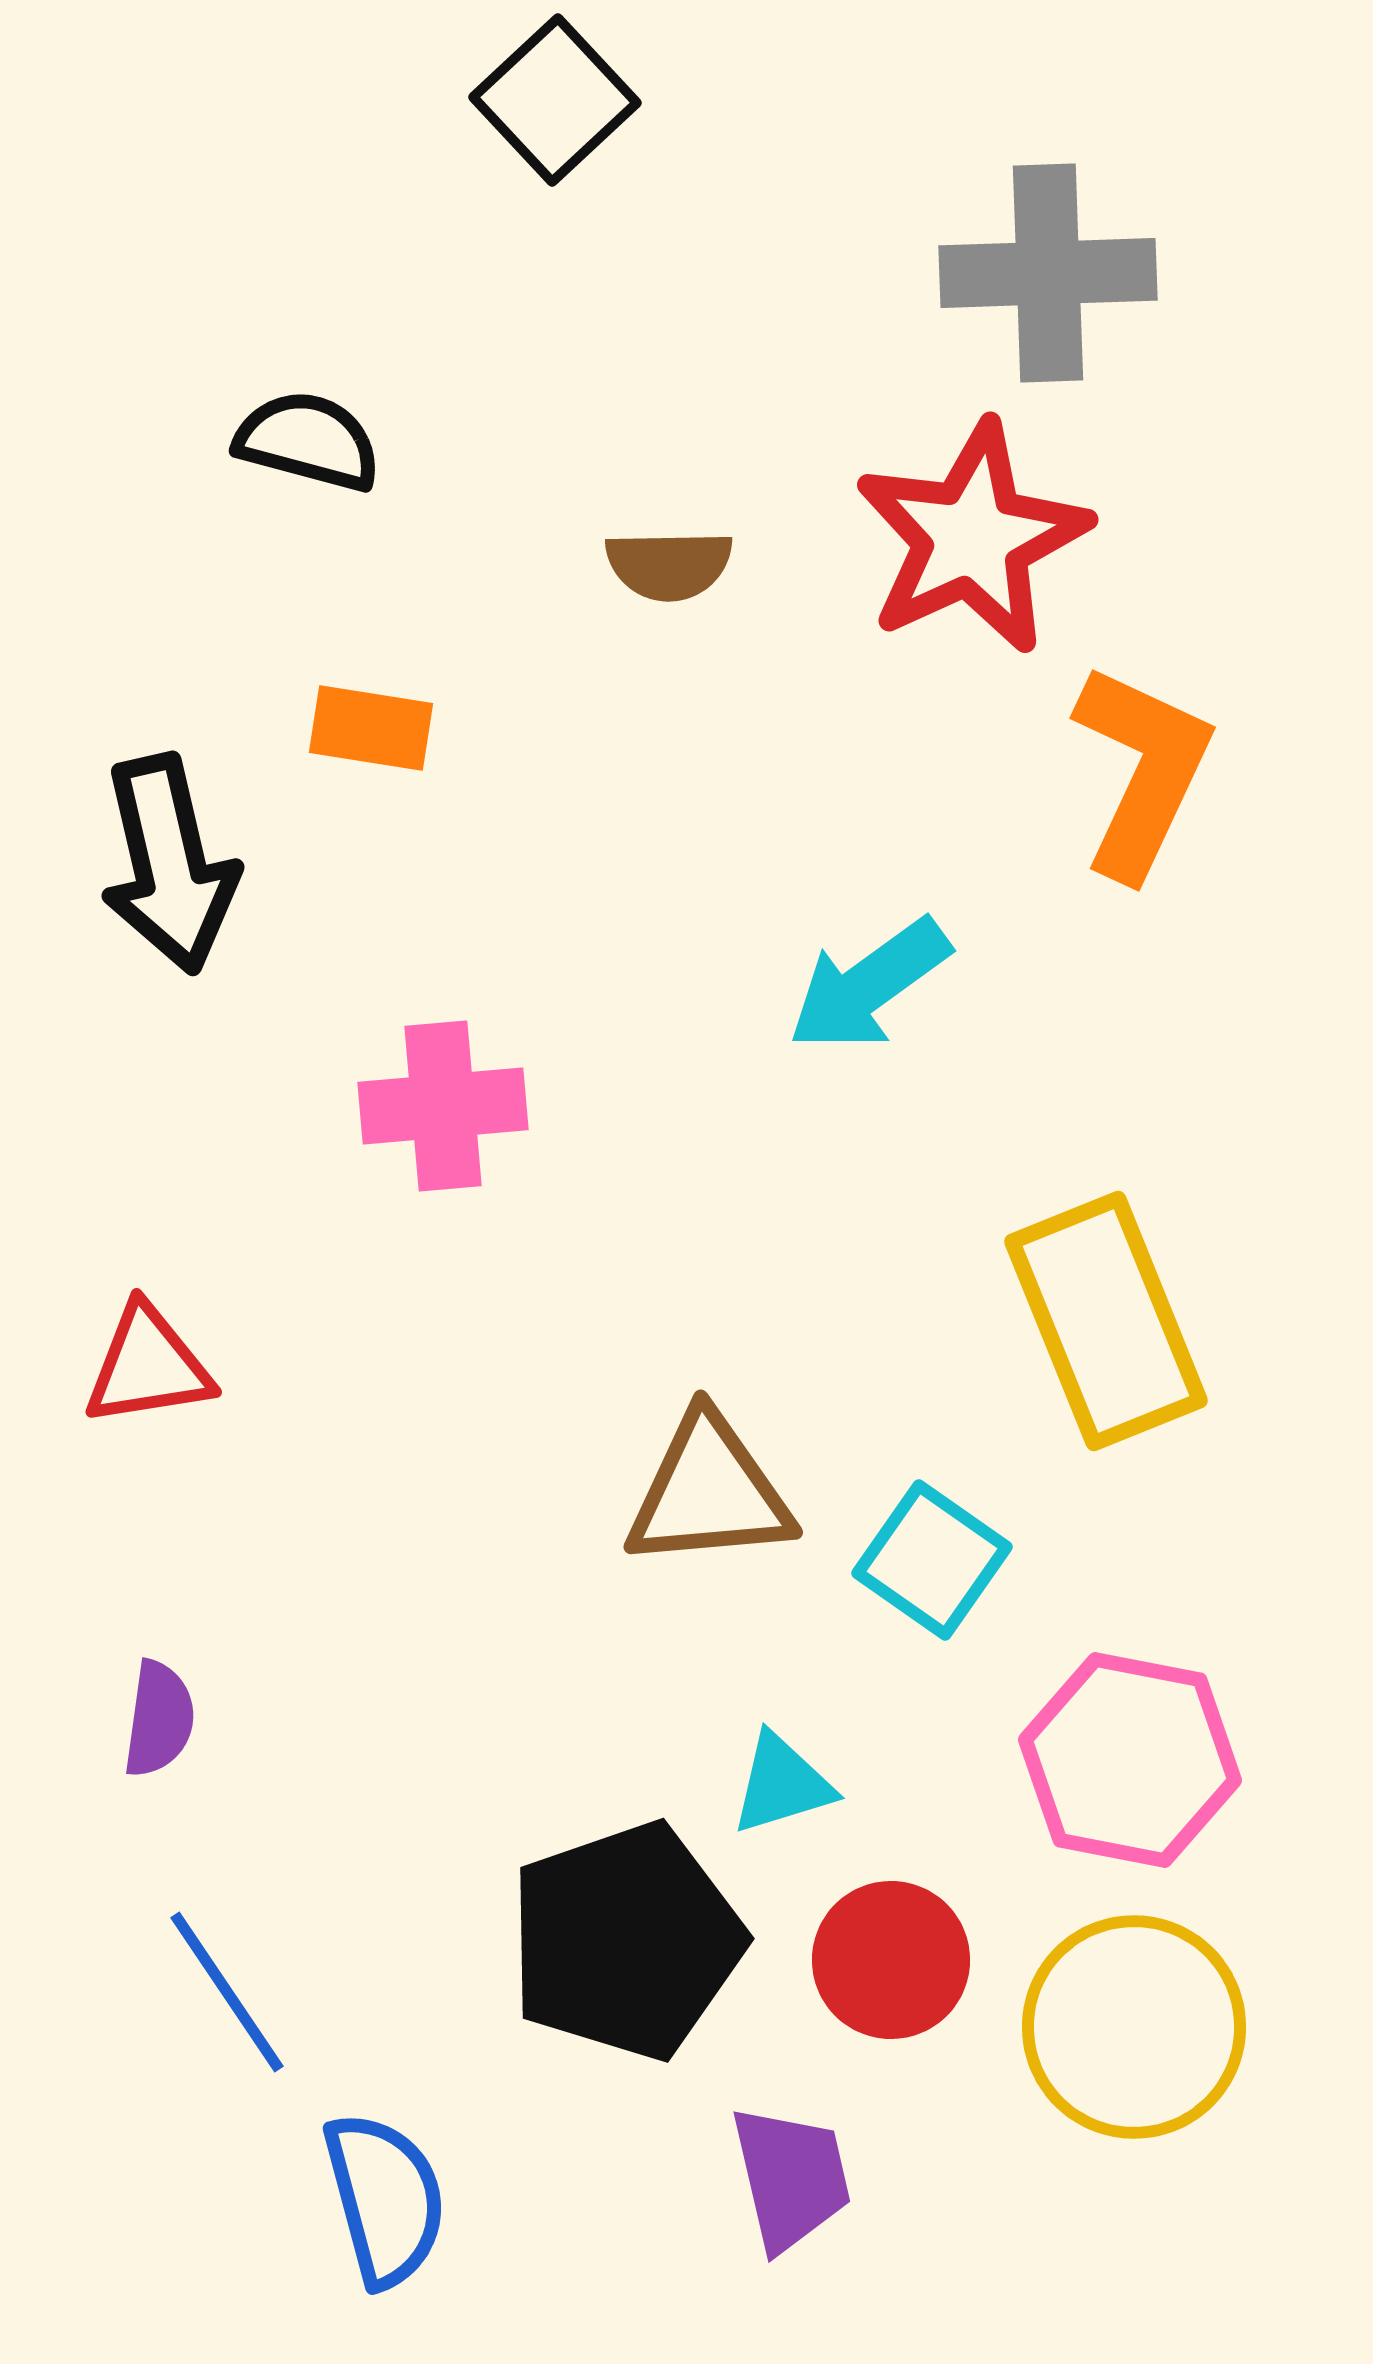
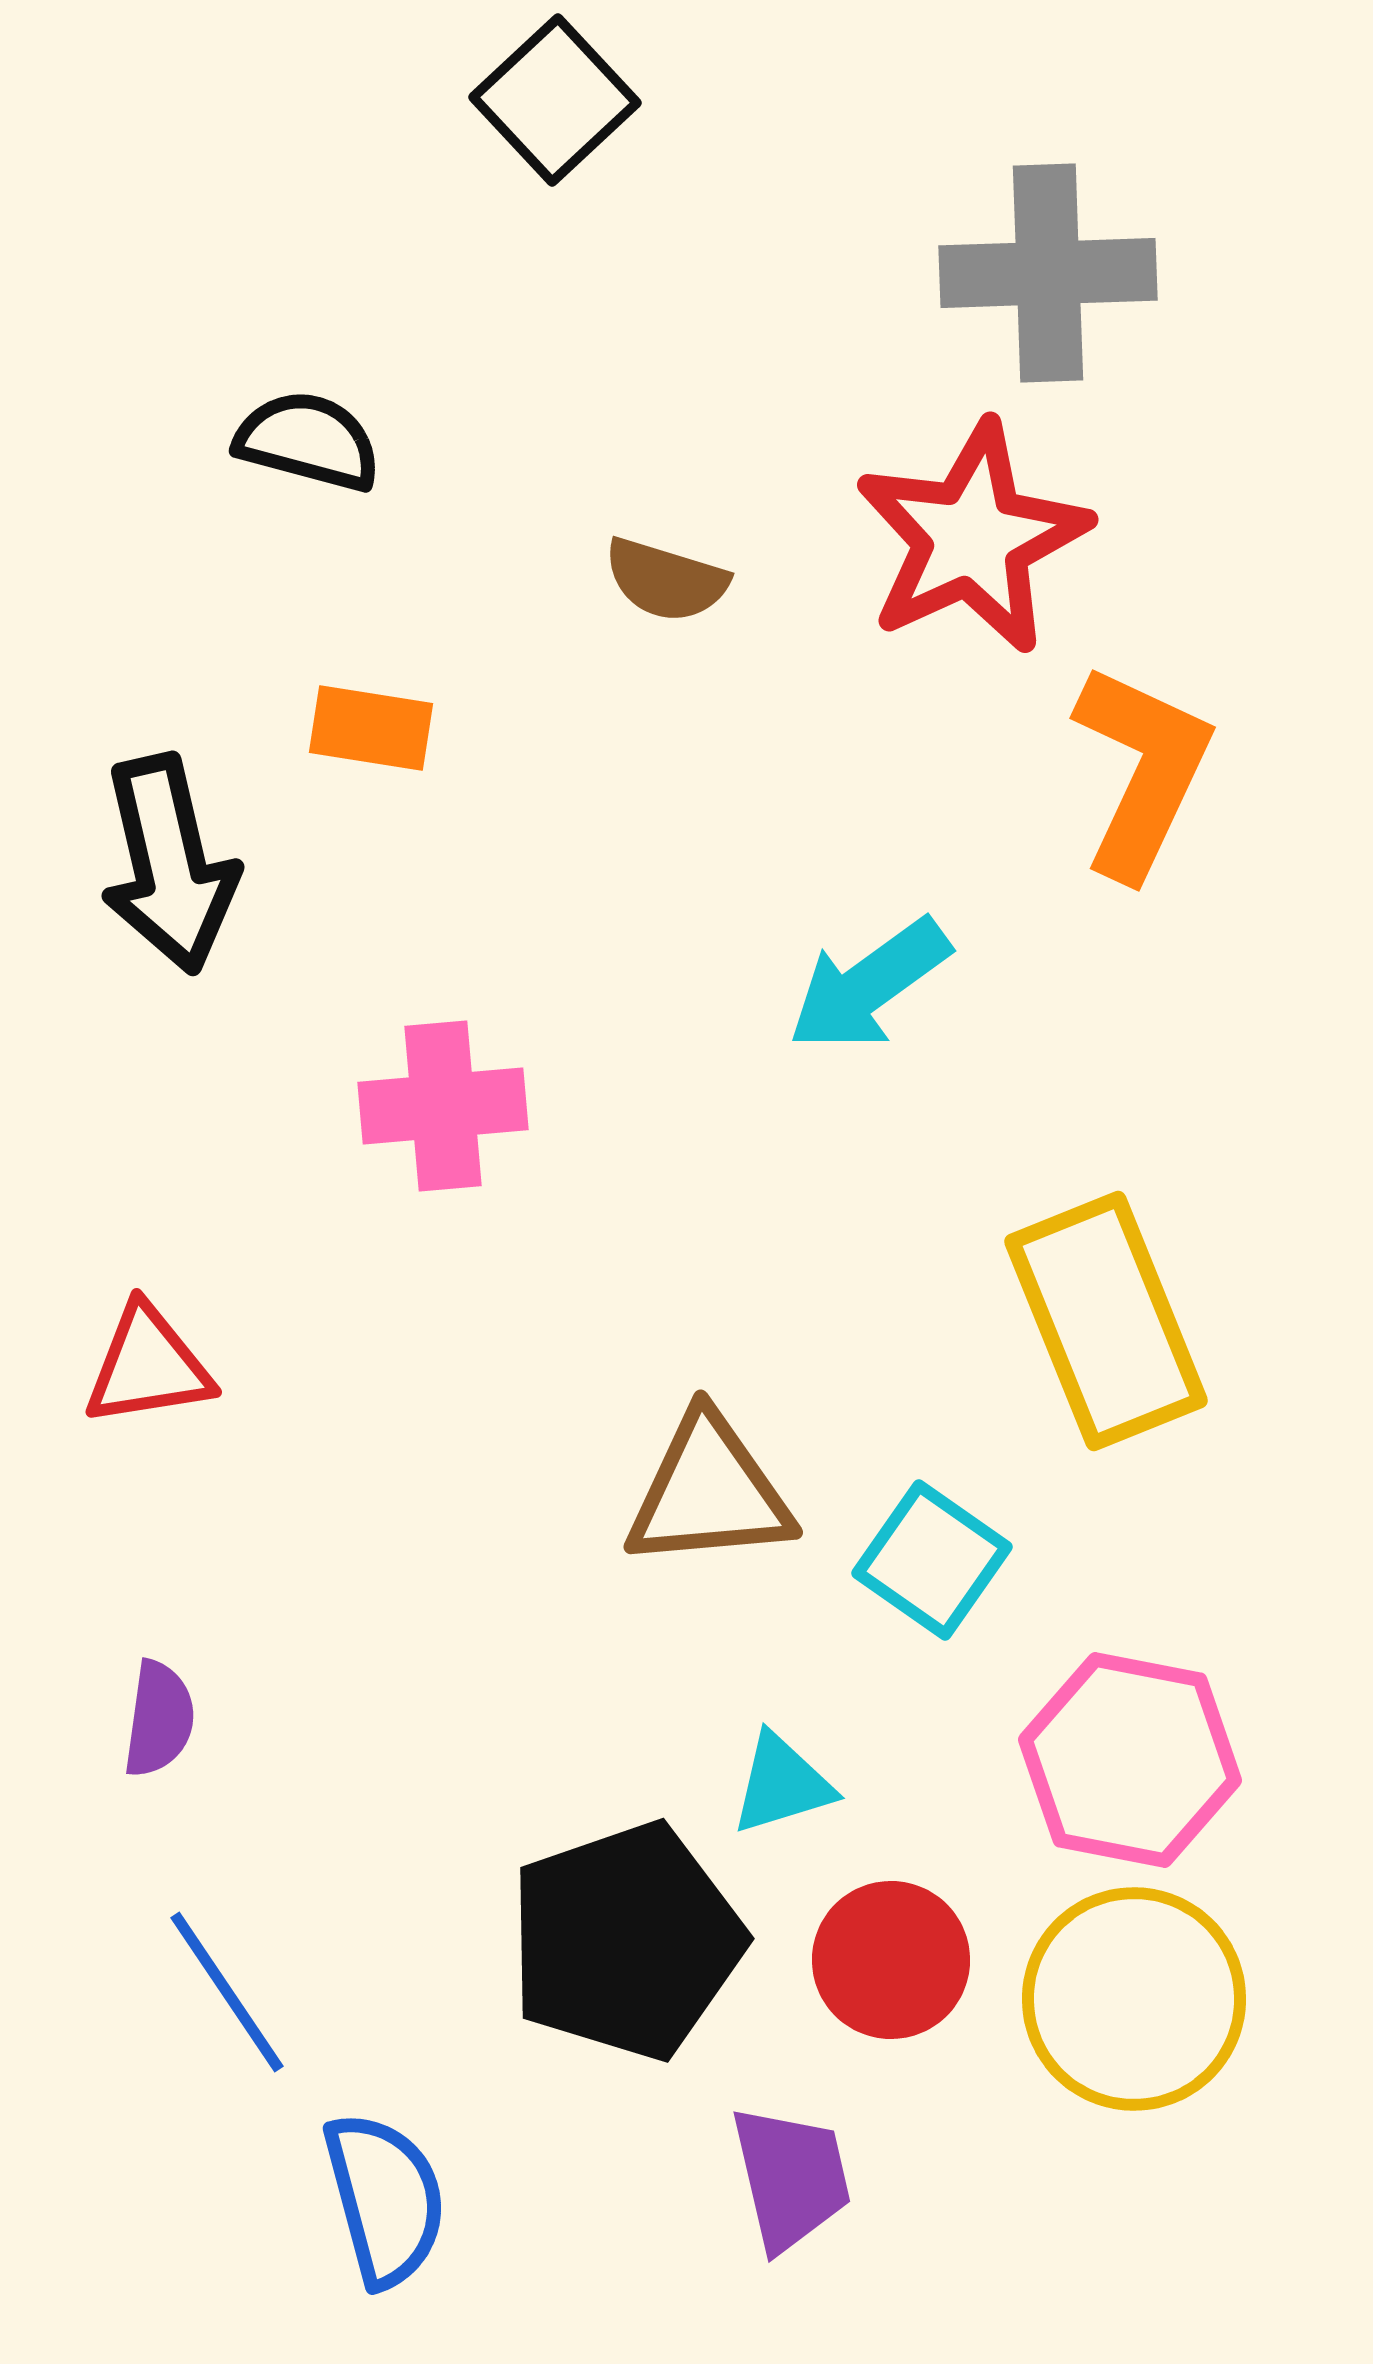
brown semicircle: moved 3 px left, 15 px down; rotated 18 degrees clockwise
yellow circle: moved 28 px up
